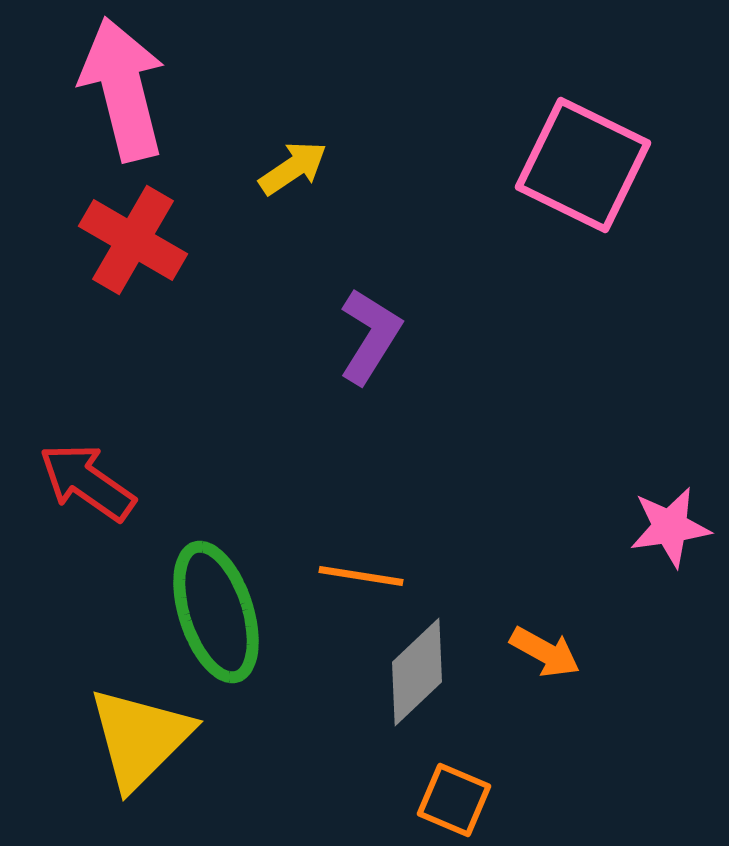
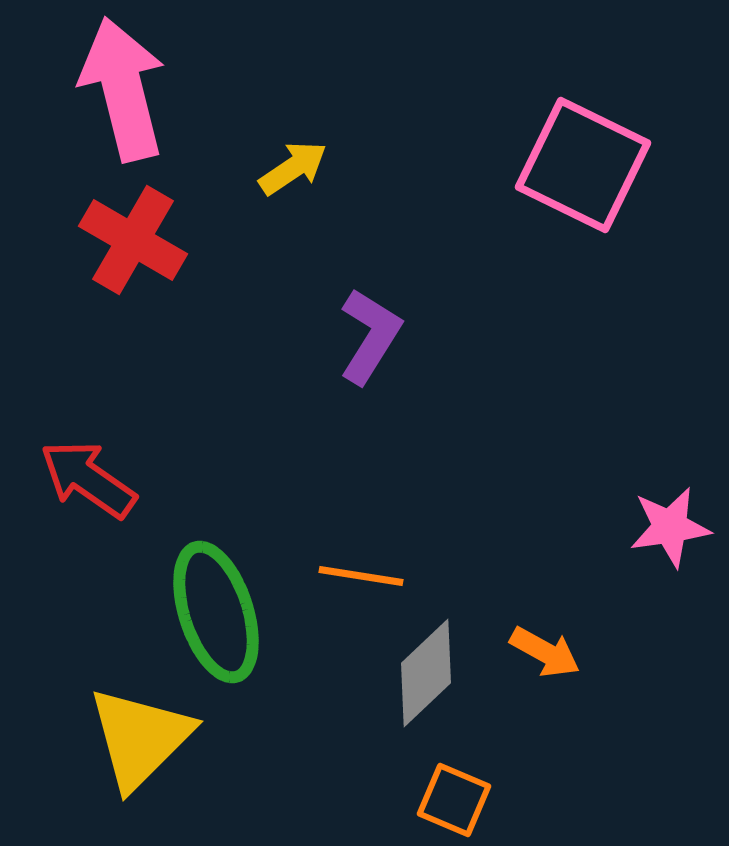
red arrow: moved 1 px right, 3 px up
gray diamond: moved 9 px right, 1 px down
